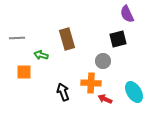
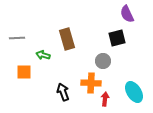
black square: moved 1 px left, 1 px up
green arrow: moved 2 px right
red arrow: rotated 72 degrees clockwise
